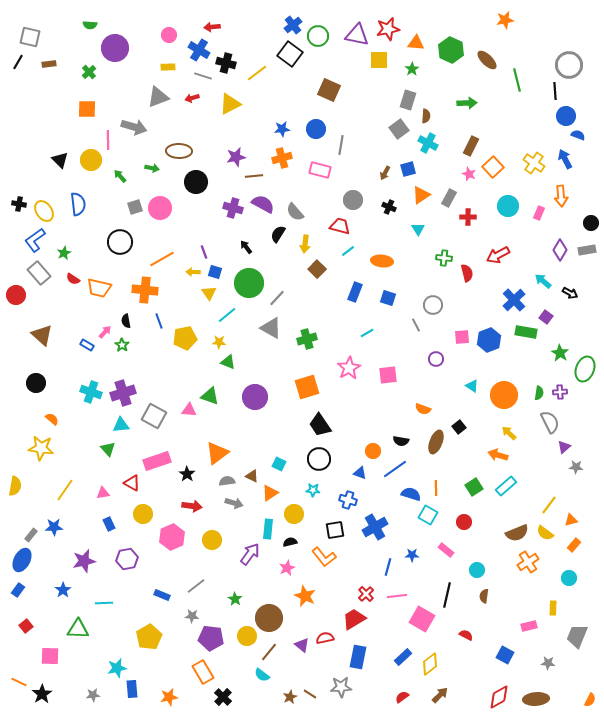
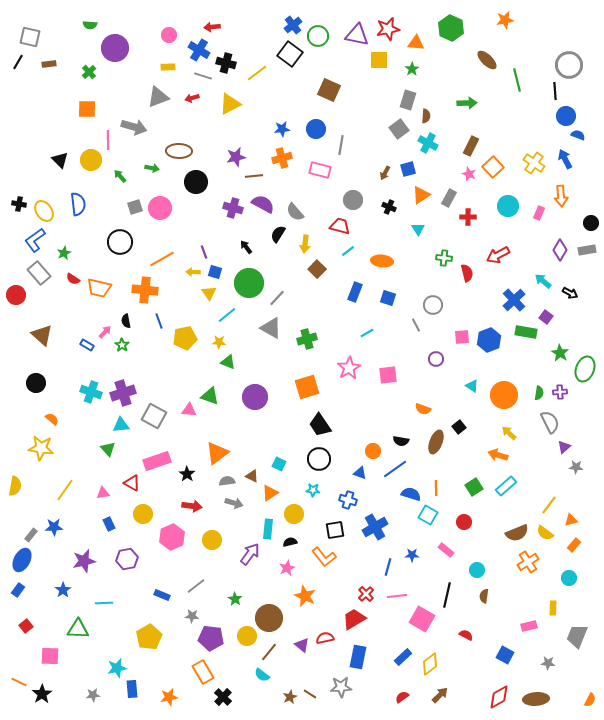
green hexagon at (451, 50): moved 22 px up
